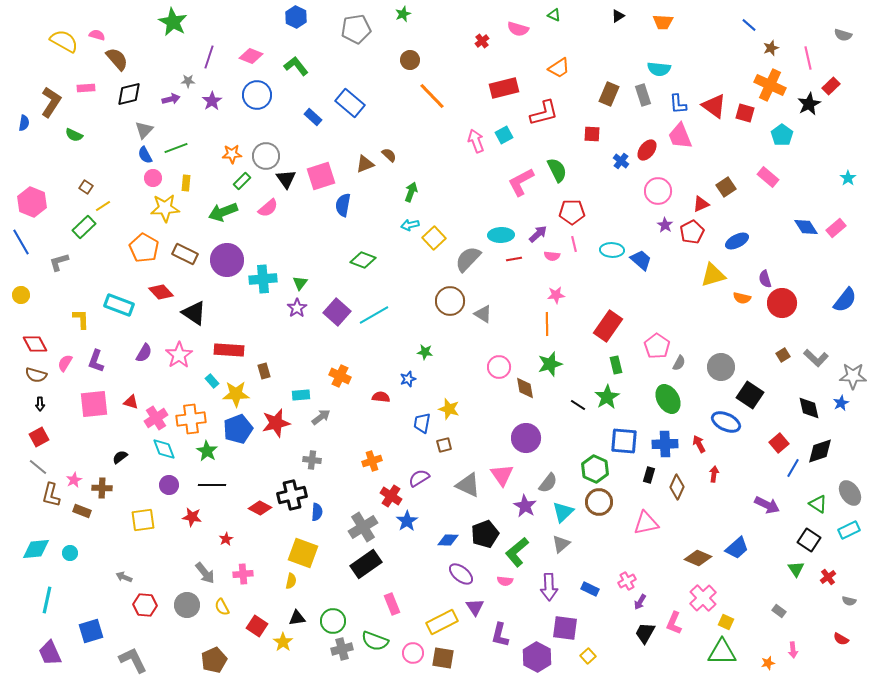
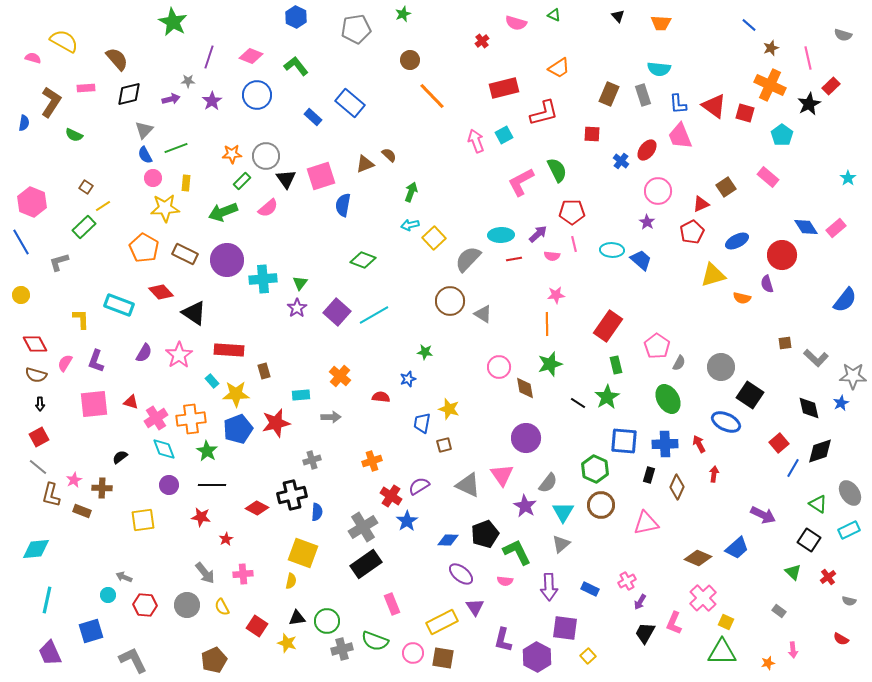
black triangle at (618, 16): rotated 40 degrees counterclockwise
orange trapezoid at (663, 22): moved 2 px left, 1 px down
pink semicircle at (518, 29): moved 2 px left, 6 px up
pink semicircle at (97, 35): moved 64 px left, 23 px down
purple star at (665, 225): moved 18 px left, 3 px up
purple semicircle at (765, 279): moved 2 px right, 5 px down
red circle at (782, 303): moved 48 px up
brown square at (783, 355): moved 2 px right, 12 px up; rotated 24 degrees clockwise
orange cross at (340, 376): rotated 15 degrees clockwise
black line at (578, 405): moved 2 px up
gray arrow at (321, 417): moved 10 px right; rotated 36 degrees clockwise
gray cross at (312, 460): rotated 24 degrees counterclockwise
purple semicircle at (419, 478): moved 8 px down
brown circle at (599, 502): moved 2 px right, 3 px down
purple arrow at (767, 505): moved 4 px left, 10 px down
red diamond at (260, 508): moved 3 px left
cyan triangle at (563, 512): rotated 15 degrees counterclockwise
red star at (192, 517): moved 9 px right
green L-shape at (517, 552): rotated 104 degrees clockwise
cyan circle at (70, 553): moved 38 px right, 42 px down
green triangle at (796, 569): moved 3 px left, 3 px down; rotated 12 degrees counterclockwise
green circle at (333, 621): moved 6 px left
purple L-shape at (500, 635): moved 3 px right, 5 px down
yellow star at (283, 642): moved 4 px right, 1 px down; rotated 18 degrees counterclockwise
